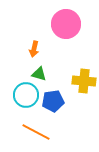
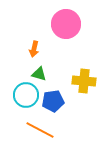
orange line: moved 4 px right, 2 px up
